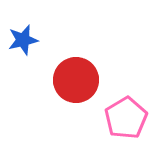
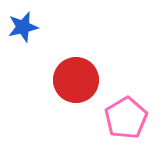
blue star: moved 13 px up
